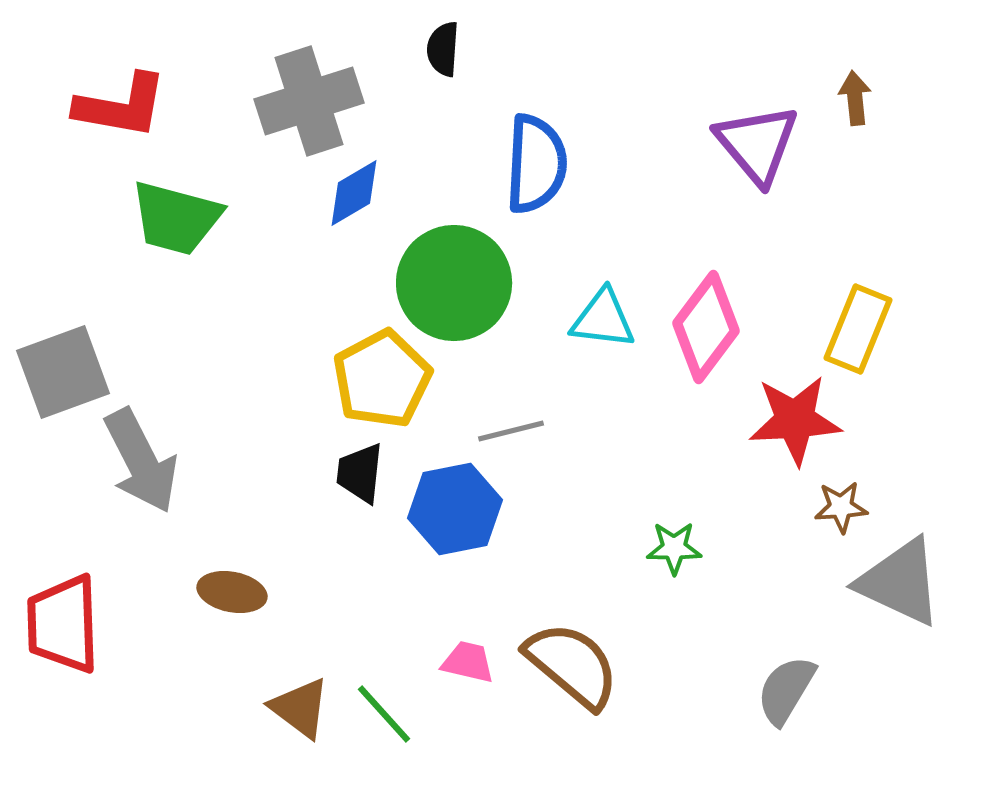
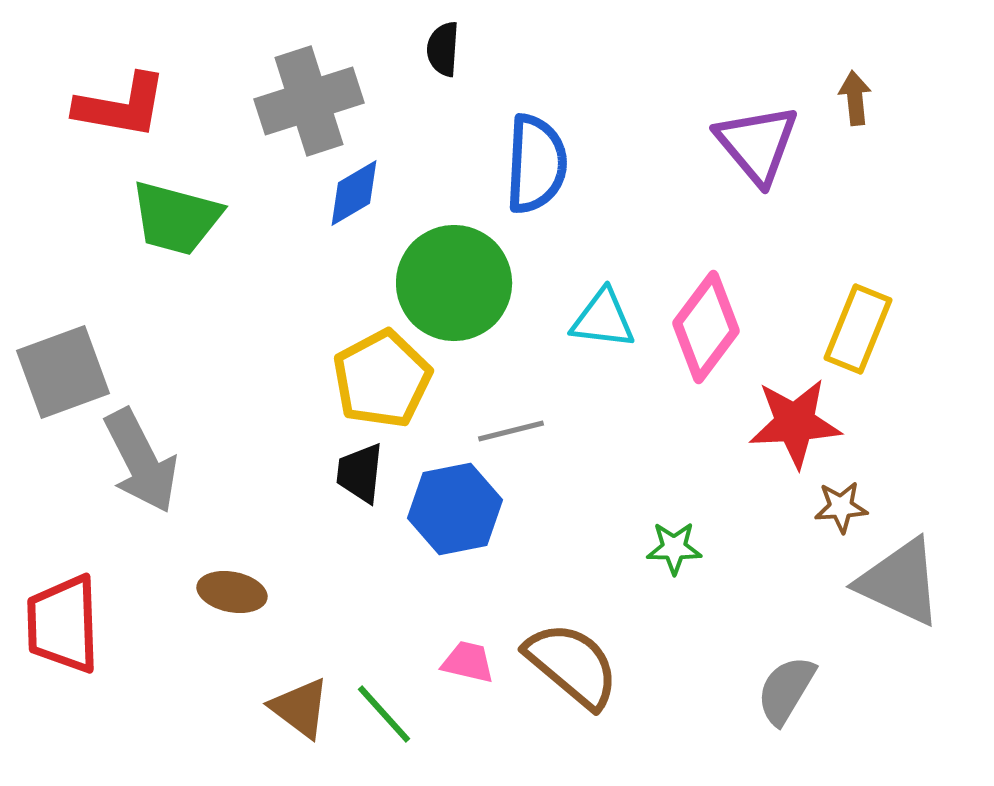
red star: moved 3 px down
